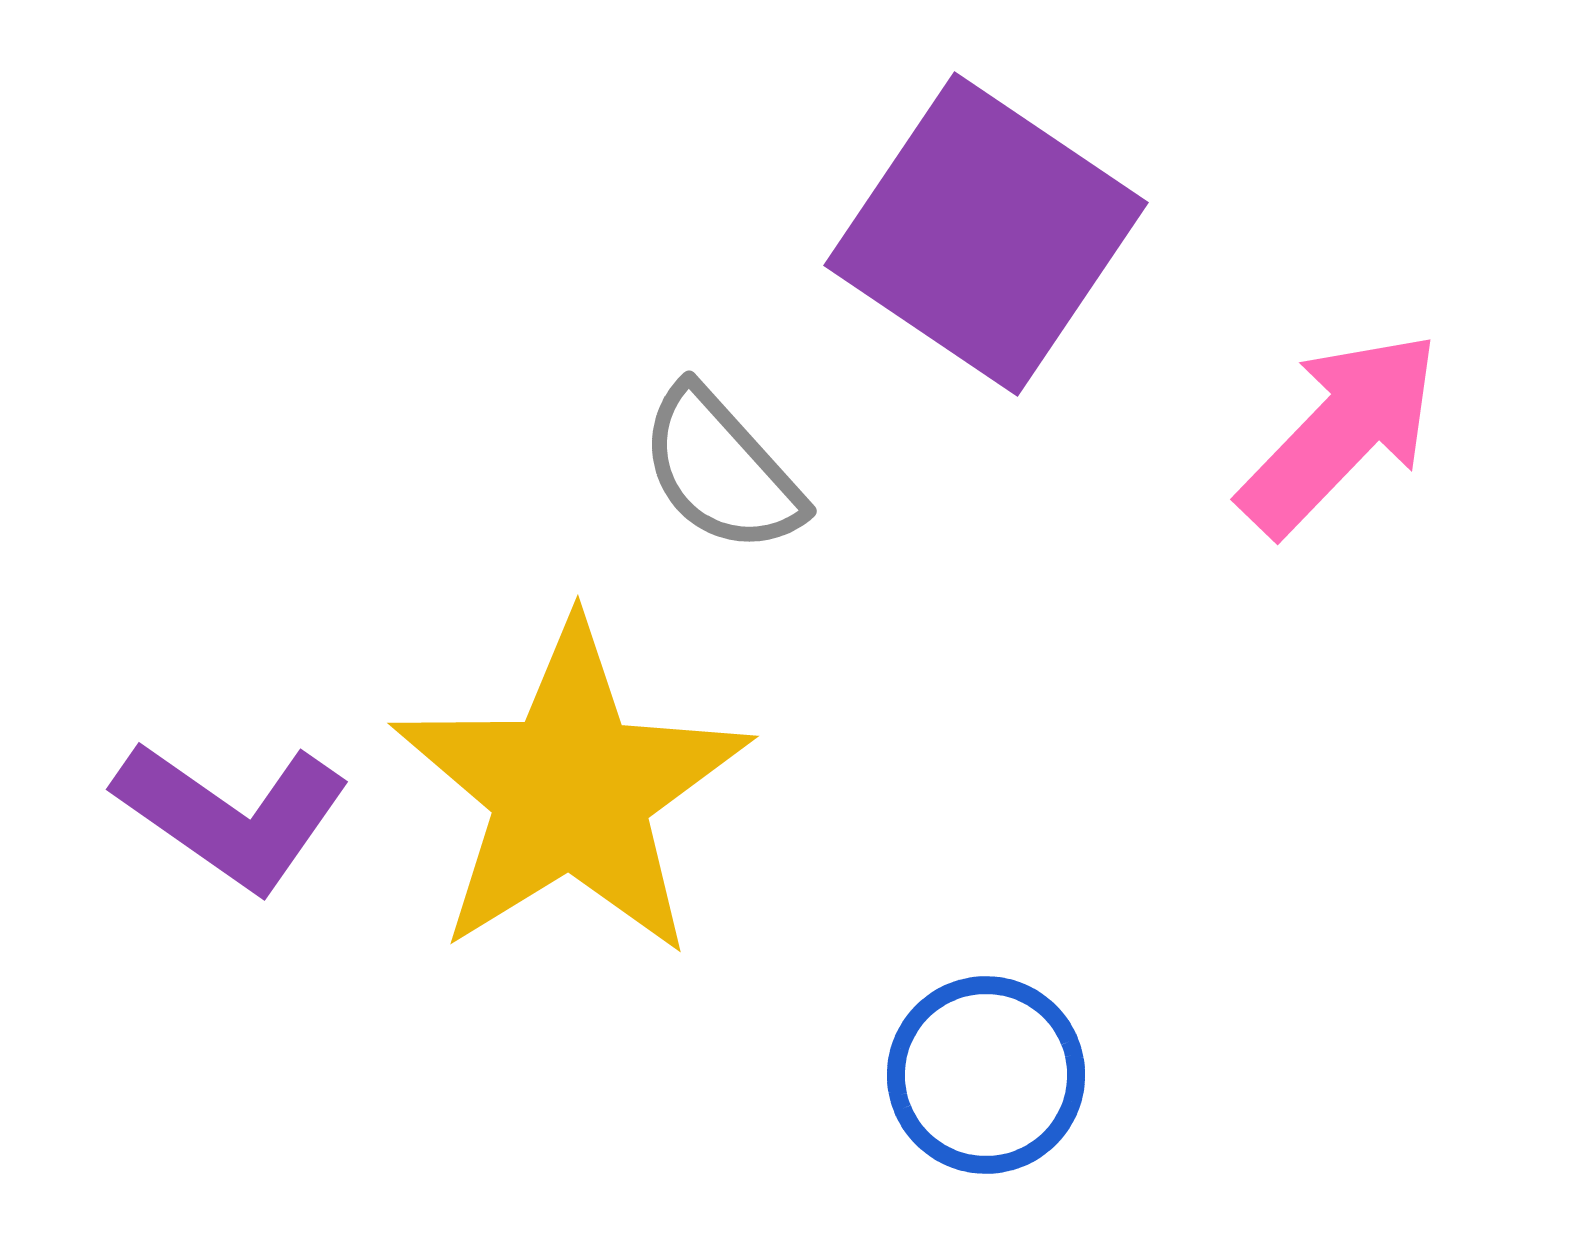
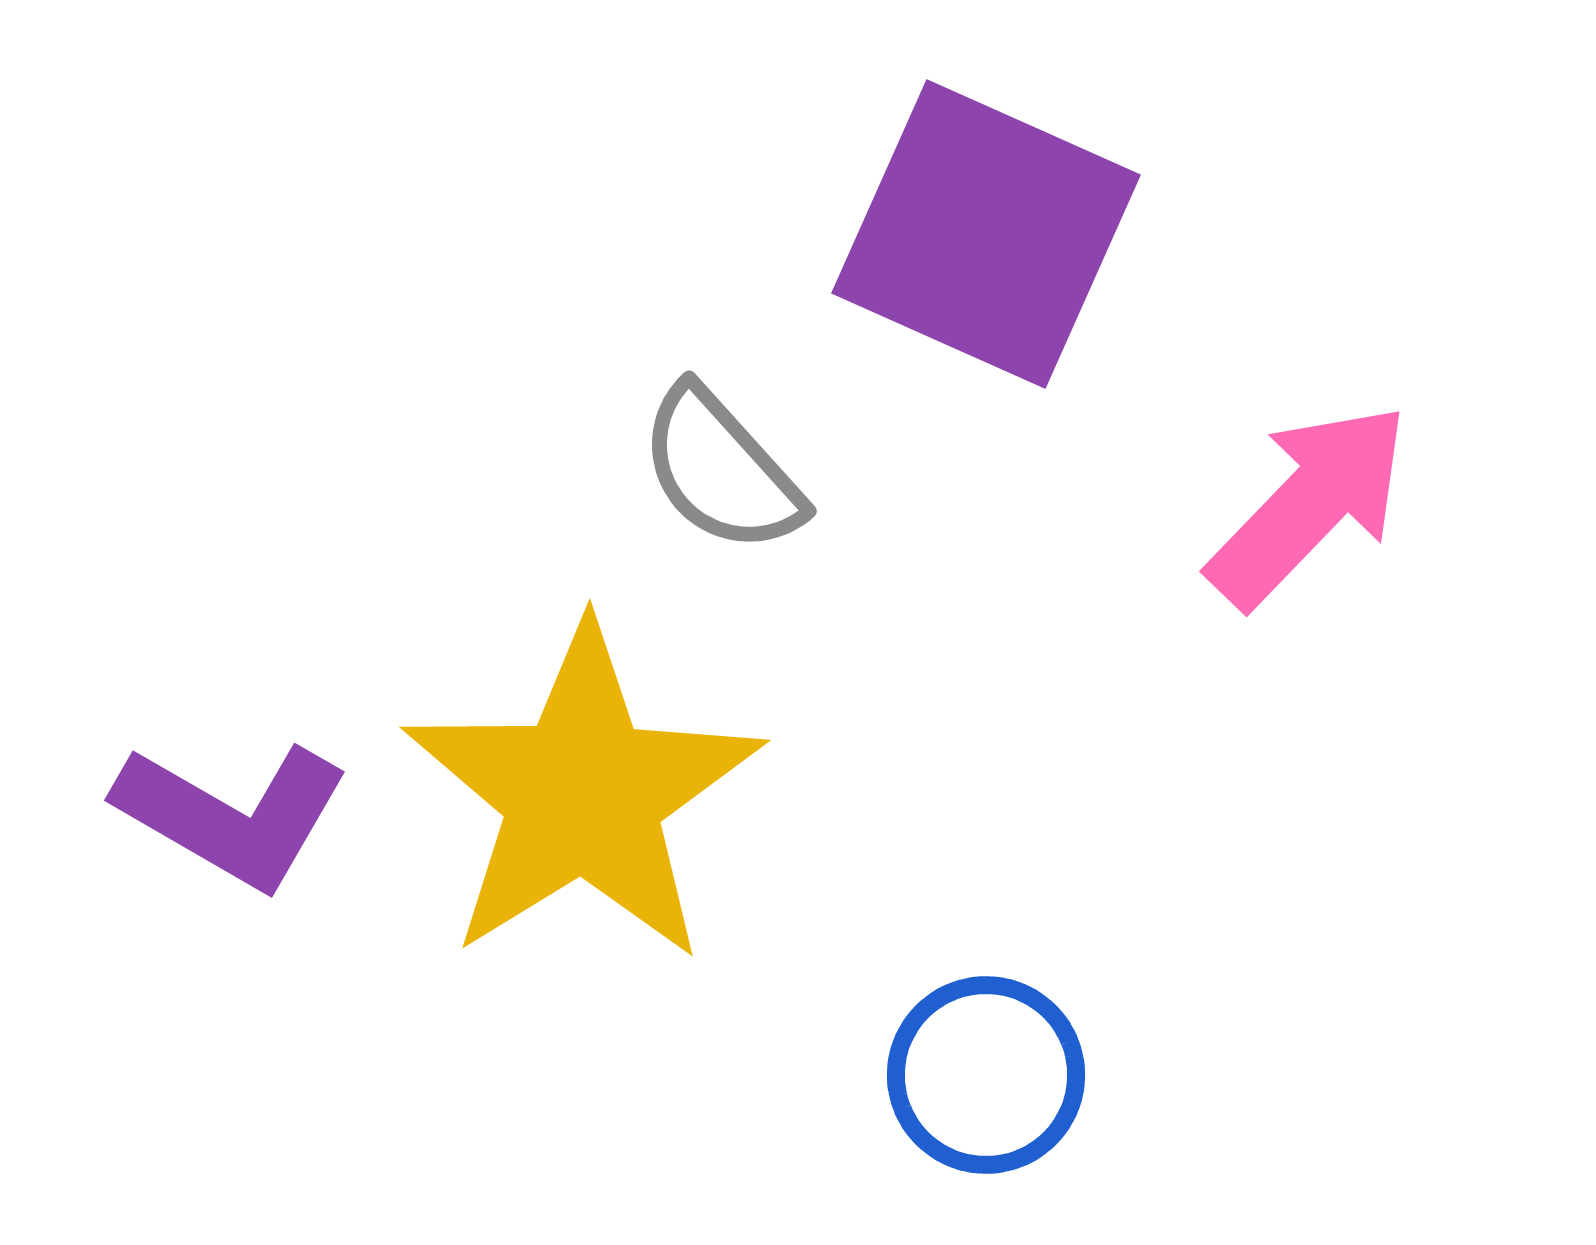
purple square: rotated 10 degrees counterclockwise
pink arrow: moved 31 px left, 72 px down
yellow star: moved 12 px right, 4 px down
purple L-shape: rotated 5 degrees counterclockwise
